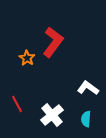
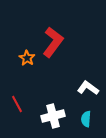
white cross: moved 1 px right, 1 px down; rotated 25 degrees clockwise
